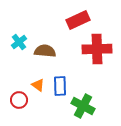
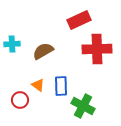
red rectangle: moved 1 px right
cyan cross: moved 7 px left, 2 px down; rotated 35 degrees clockwise
brown semicircle: moved 2 px left; rotated 35 degrees counterclockwise
blue rectangle: moved 1 px right
red circle: moved 1 px right
